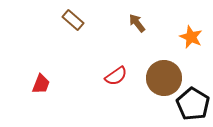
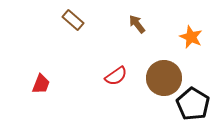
brown arrow: moved 1 px down
